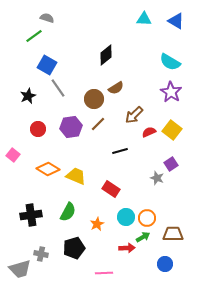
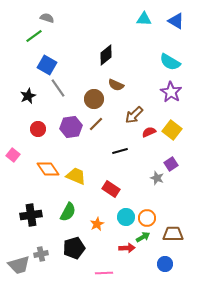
brown semicircle: moved 3 px up; rotated 56 degrees clockwise
brown line: moved 2 px left
orange diamond: rotated 25 degrees clockwise
gray cross: rotated 24 degrees counterclockwise
gray trapezoid: moved 1 px left, 4 px up
